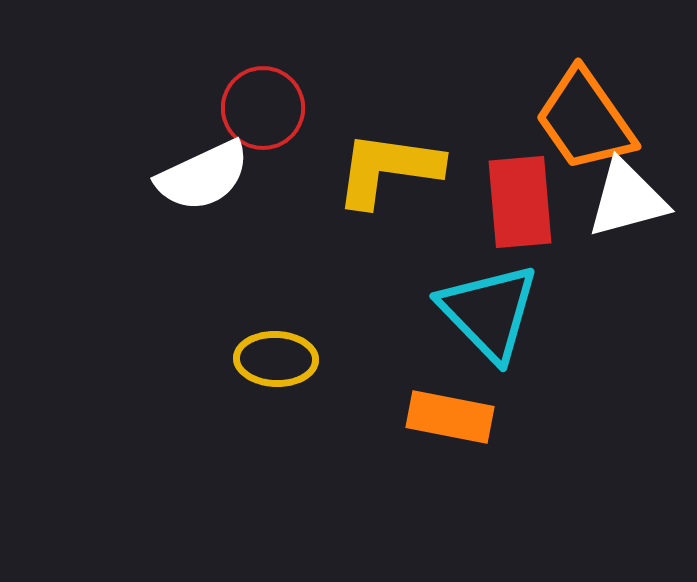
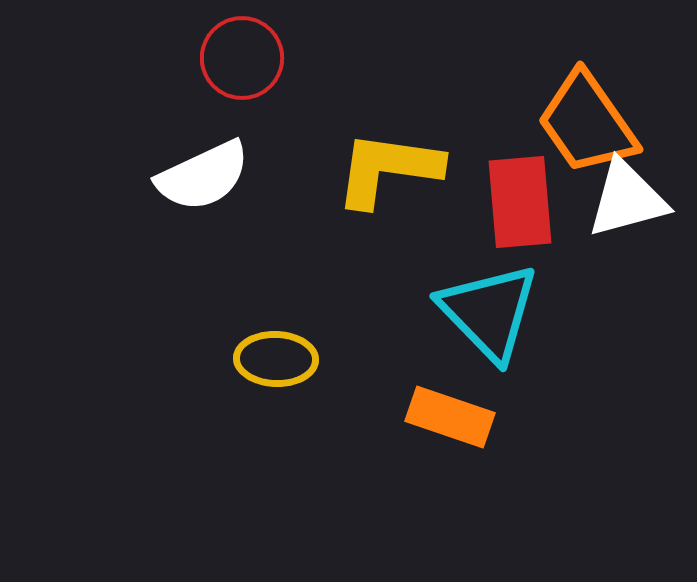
red circle: moved 21 px left, 50 px up
orange trapezoid: moved 2 px right, 3 px down
orange rectangle: rotated 8 degrees clockwise
